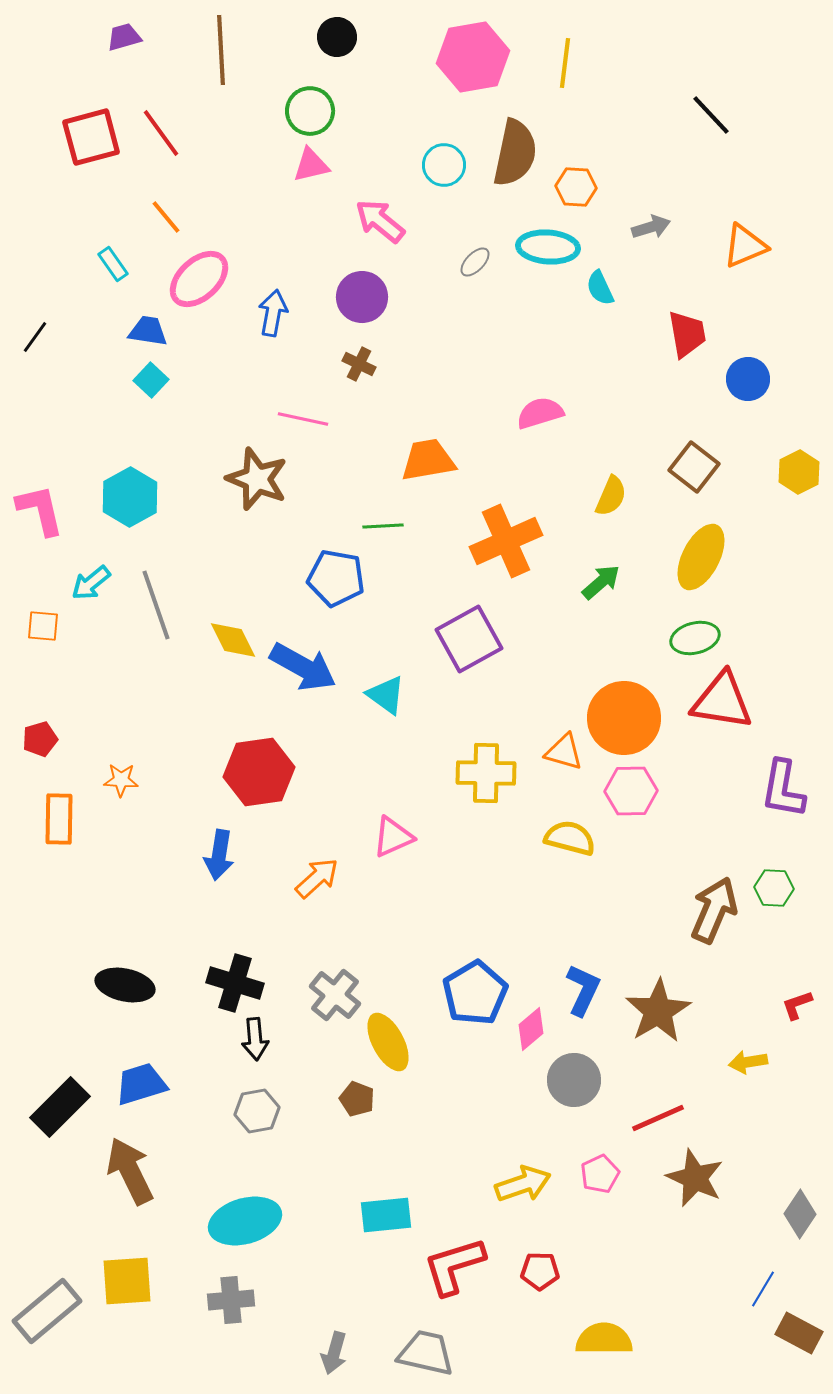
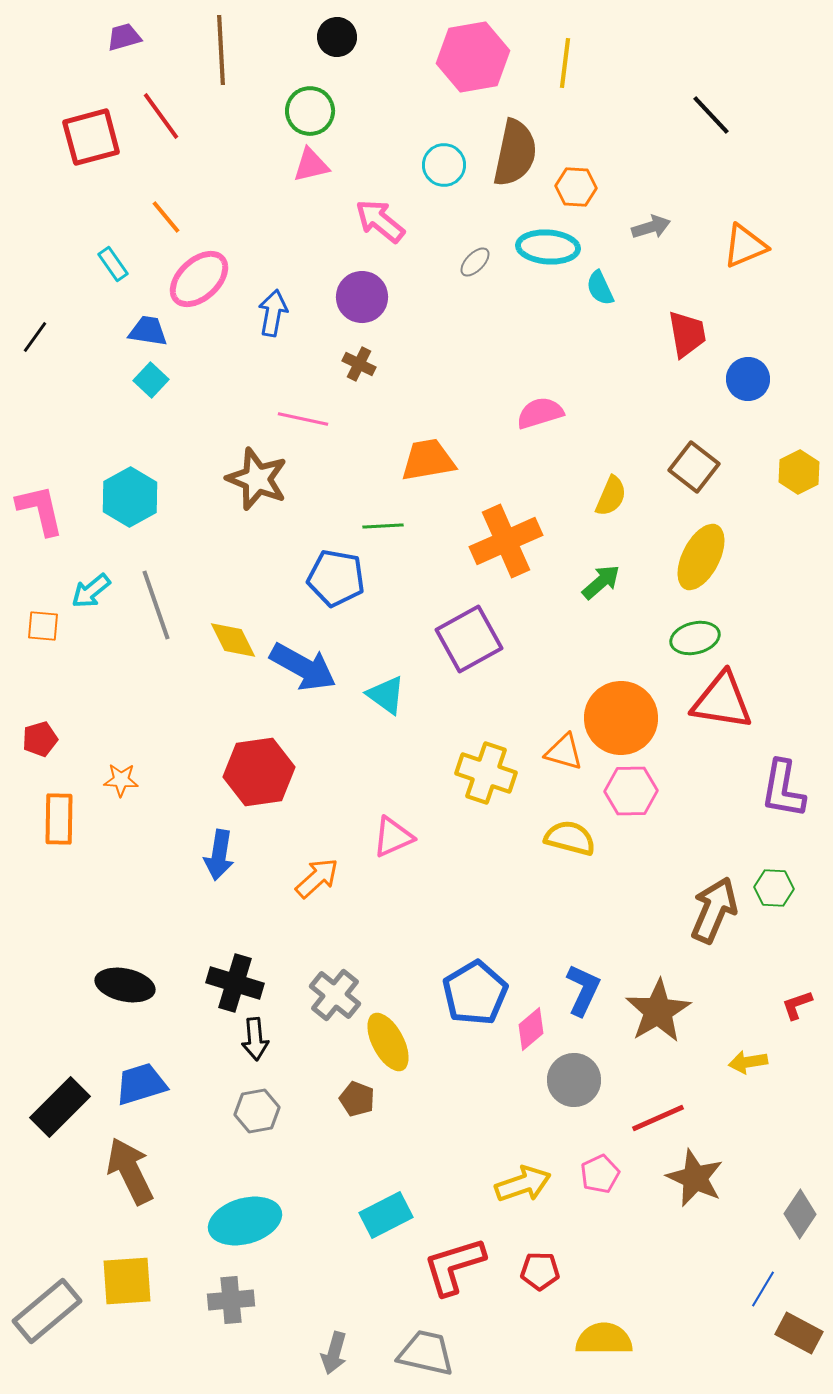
red line at (161, 133): moved 17 px up
cyan arrow at (91, 583): moved 8 px down
orange circle at (624, 718): moved 3 px left
yellow cross at (486, 773): rotated 18 degrees clockwise
cyan rectangle at (386, 1215): rotated 21 degrees counterclockwise
